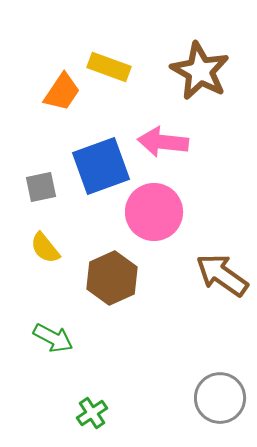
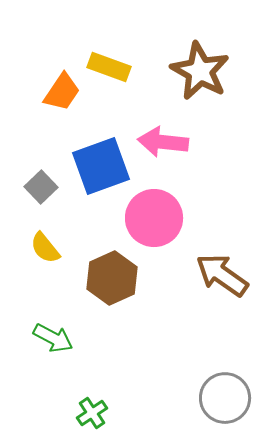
gray square: rotated 32 degrees counterclockwise
pink circle: moved 6 px down
gray circle: moved 5 px right
